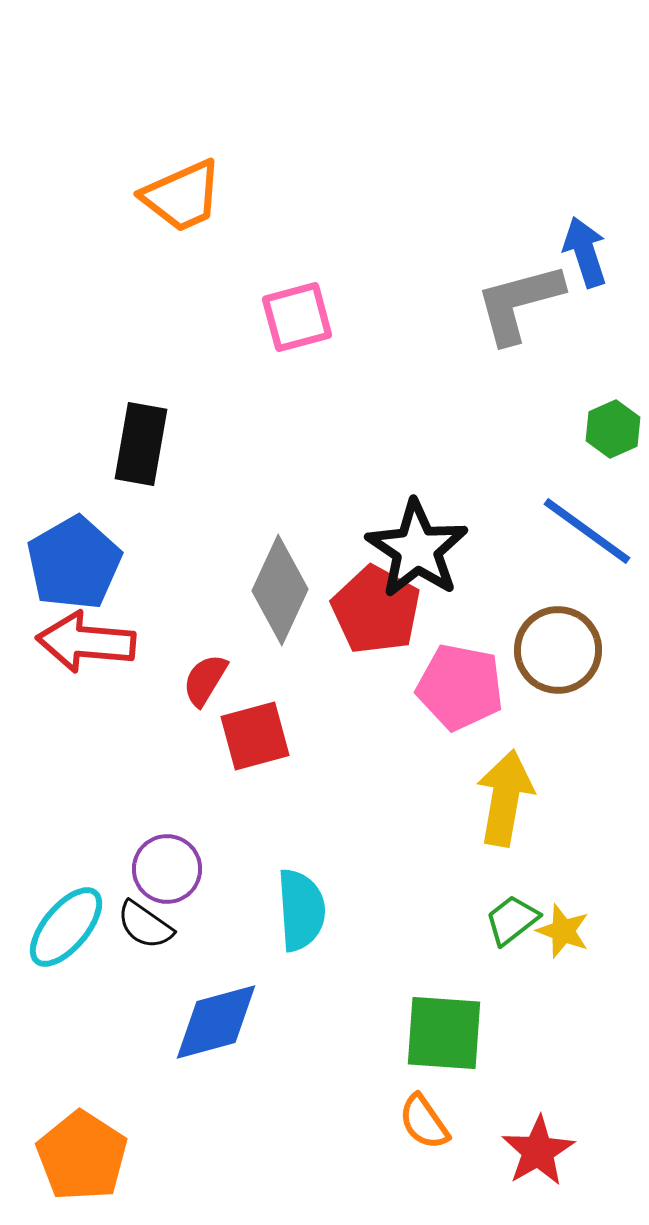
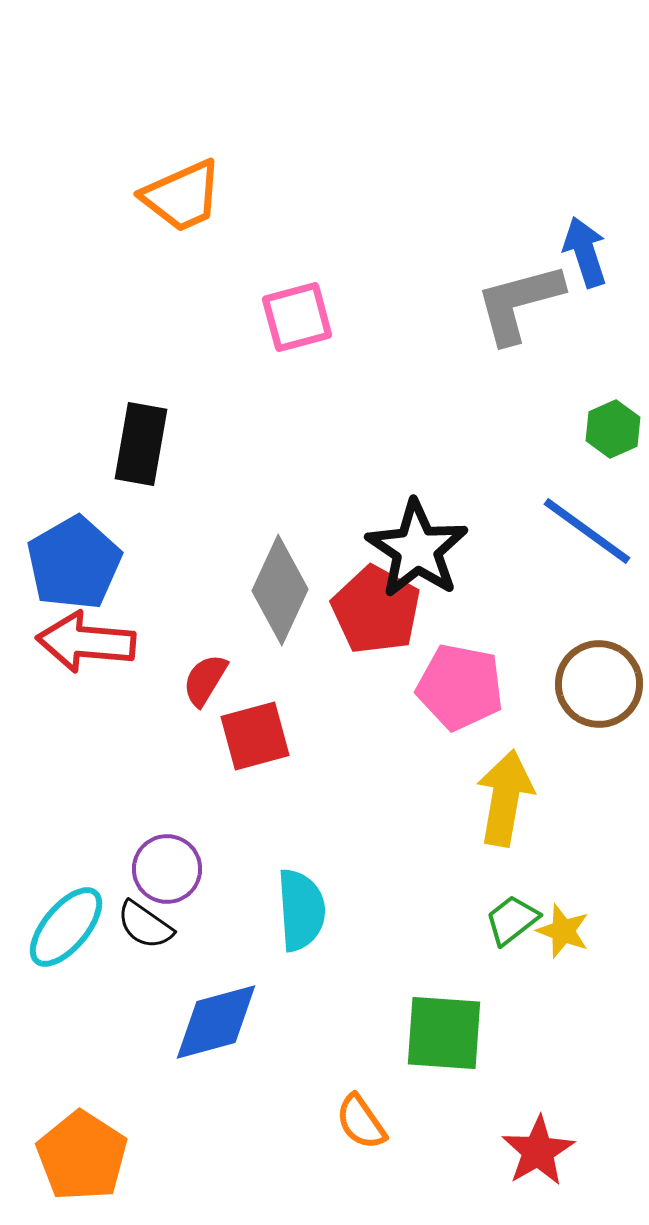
brown circle: moved 41 px right, 34 px down
orange semicircle: moved 63 px left
